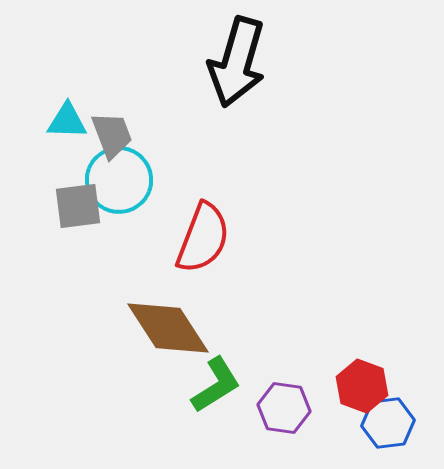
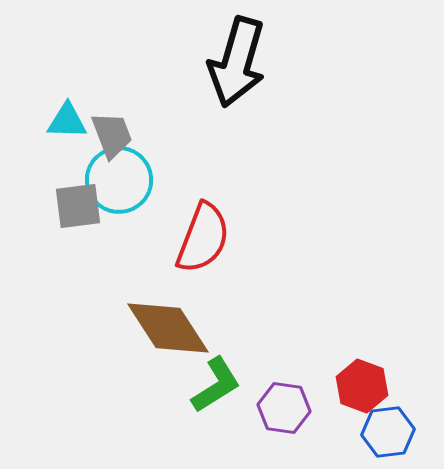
blue hexagon: moved 9 px down
